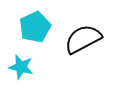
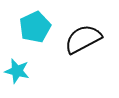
cyan star: moved 4 px left, 4 px down
